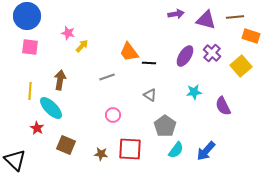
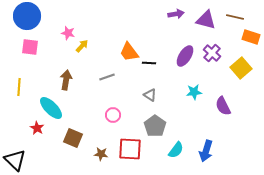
brown line: rotated 18 degrees clockwise
orange rectangle: moved 1 px down
yellow square: moved 2 px down
brown arrow: moved 6 px right
yellow line: moved 11 px left, 4 px up
gray pentagon: moved 10 px left
brown square: moved 7 px right, 7 px up
blue arrow: rotated 25 degrees counterclockwise
